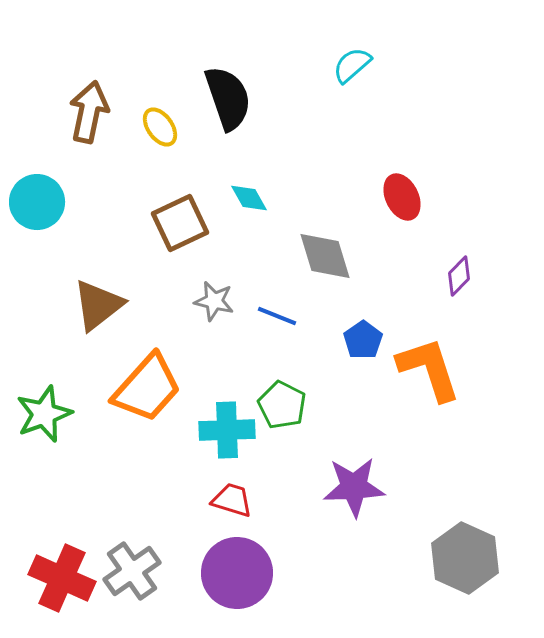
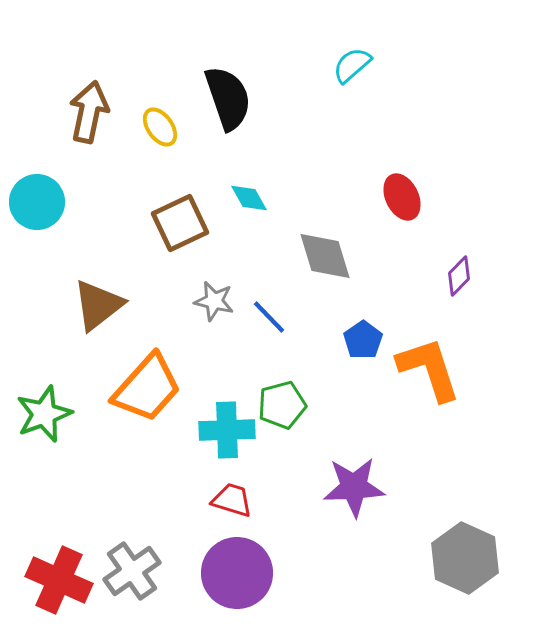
blue line: moved 8 px left, 1 px down; rotated 24 degrees clockwise
green pentagon: rotated 30 degrees clockwise
red cross: moved 3 px left, 2 px down
